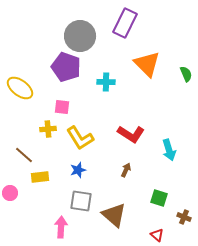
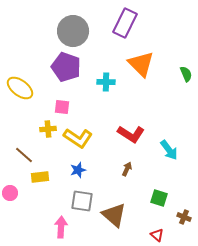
gray circle: moved 7 px left, 5 px up
orange triangle: moved 6 px left
yellow L-shape: moved 2 px left; rotated 24 degrees counterclockwise
cyan arrow: rotated 20 degrees counterclockwise
brown arrow: moved 1 px right, 1 px up
gray square: moved 1 px right
